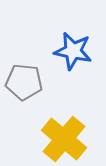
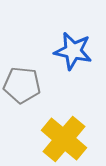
gray pentagon: moved 2 px left, 3 px down
